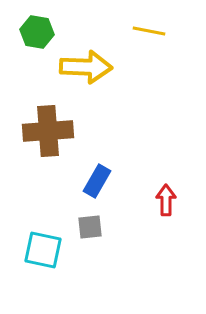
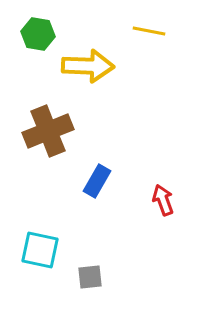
green hexagon: moved 1 px right, 2 px down
yellow arrow: moved 2 px right, 1 px up
brown cross: rotated 18 degrees counterclockwise
red arrow: moved 3 px left; rotated 20 degrees counterclockwise
gray square: moved 50 px down
cyan square: moved 3 px left
